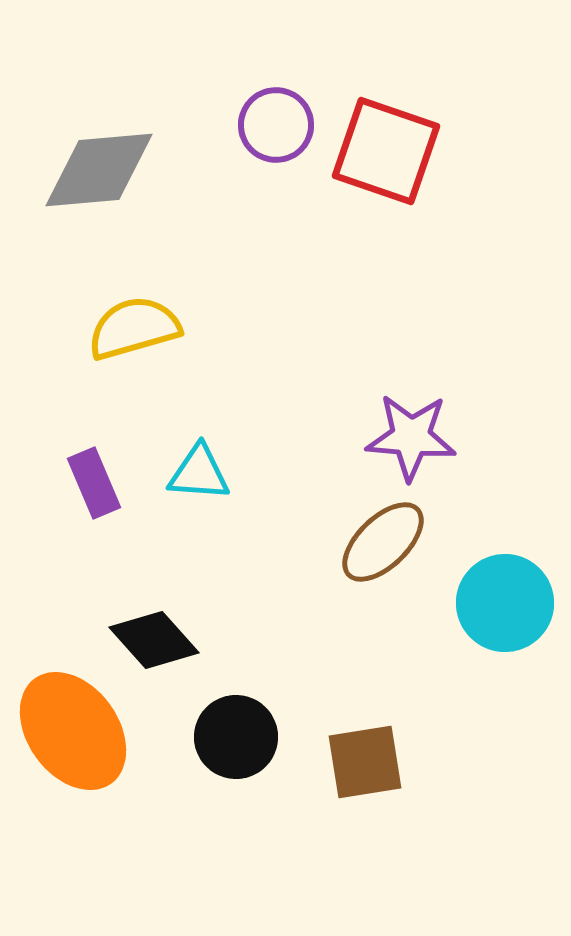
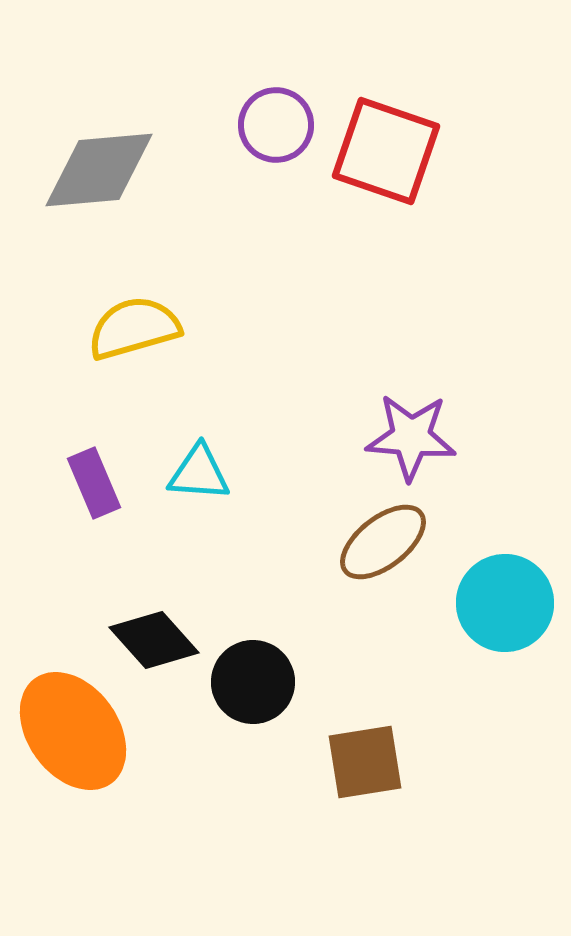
brown ellipse: rotated 6 degrees clockwise
black circle: moved 17 px right, 55 px up
